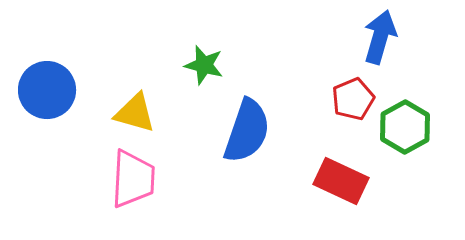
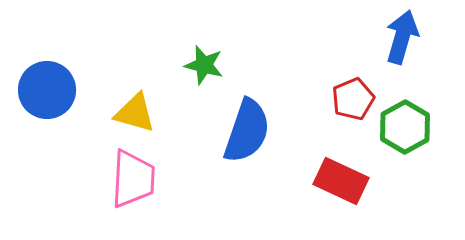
blue arrow: moved 22 px right
